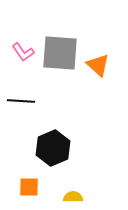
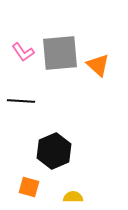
gray square: rotated 9 degrees counterclockwise
black hexagon: moved 1 px right, 3 px down
orange square: rotated 15 degrees clockwise
